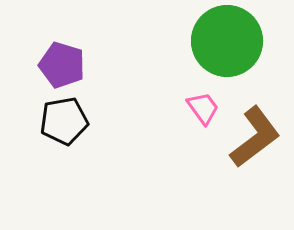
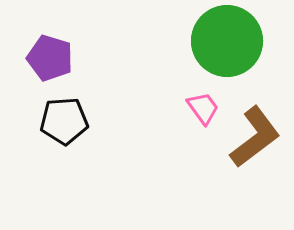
purple pentagon: moved 12 px left, 7 px up
black pentagon: rotated 6 degrees clockwise
